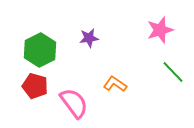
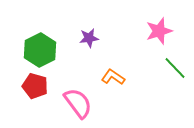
pink star: moved 1 px left, 1 px down
green line: moved 2 px right, 4 px up
orange L-shape: moved 2 px left, 7 px up
pink semicircle: moved 4 px right
